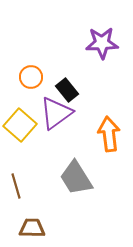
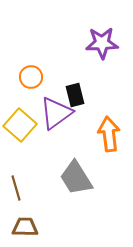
black rectangle: moved 8 px right, 5 px down; rotated 25 degrees clockwise
brown line: moved 2 px down
brown trapezoid: moved 7 px left, 1 px up
